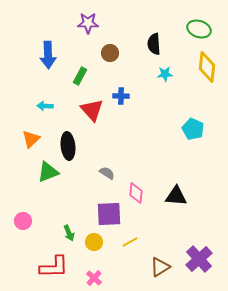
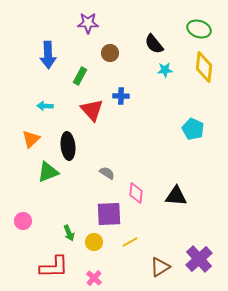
black semicircle: rotated 35 degrees counterclockwise
yellow diamond: moved 3 px left
cyan star: moved 4 px up
